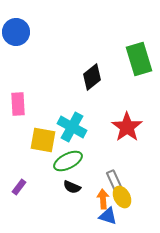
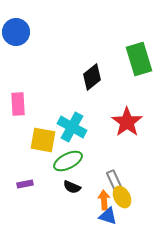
red star: moved 5 px up
purple rectangle: moved 6 px right, 3 px up; rotated 42 degrees clockwise
orange arrow: moved 1 px right, 1 px down
